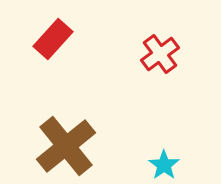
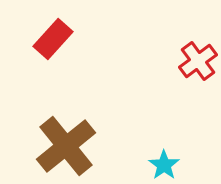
red cross: moved 38 px right, 7 px down
